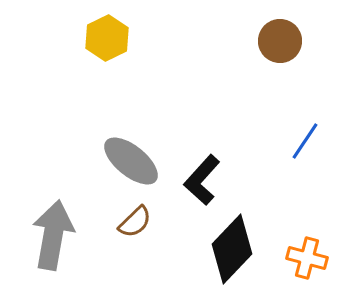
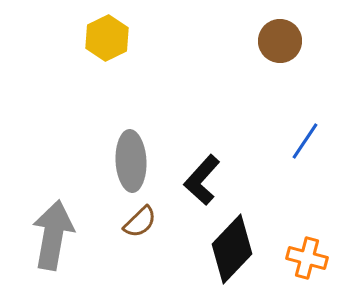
gray ellipse: rotated 48 degrees clockwise
brown semicircle: moved 5 px right
